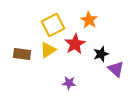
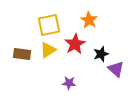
yellow square: moved 4 px left; rotated 15 degrees clockwise
